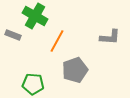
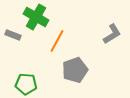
green cross: moved 1 px right, 1 px down
gray L-shape: moved 2 px right, 3 px up; rotated 35 degrees counterclockwise
green pentagon: moved 7 px left
